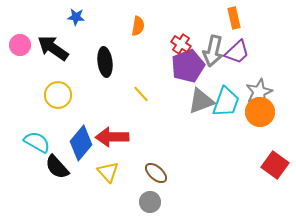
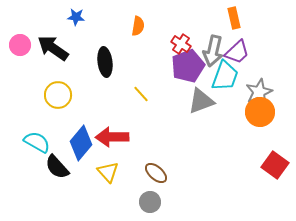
cyan trapezoid: moved 1 px left, 26 px up
